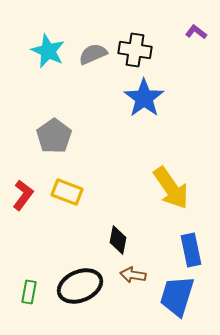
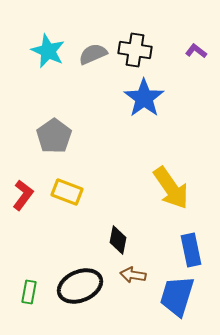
purple L-shape: moved 19 px down
